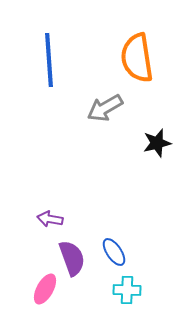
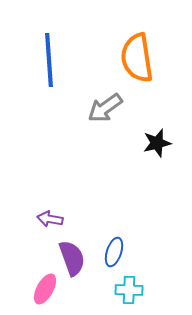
gray arrow: rotated 6 degrees counterclockwise
blue ellipse: rotated 52 degrees clockwise
cyan cross: moved 2 px right
